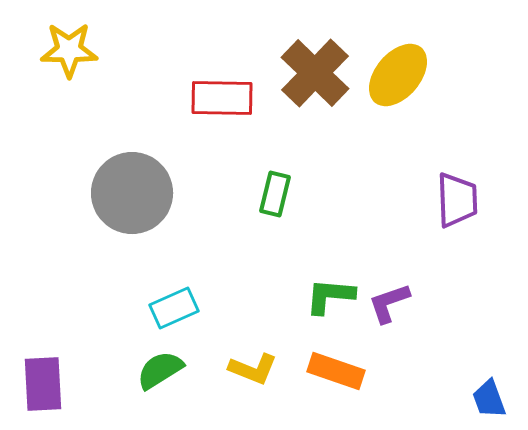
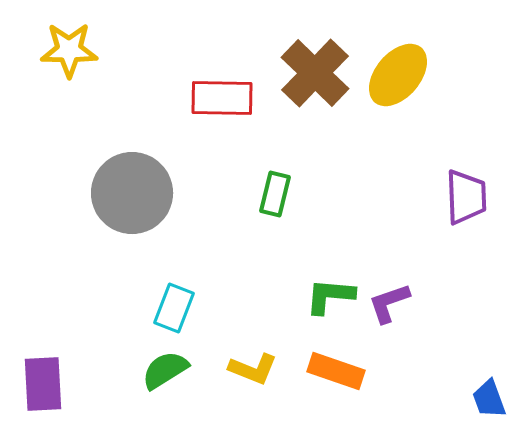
purple trapezoid: moved 9 px right, 3 px up
cyan rectangle: rotated 45 degrees counterclockwise
green semicircle: moved 5 px right
